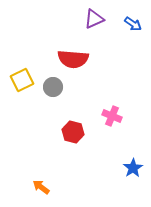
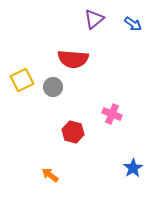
purple triangle: rotated 15 degrees counterclockwise
pink cross: moved 2 px up
orange arrow: moved 9 px right, 12 px up
